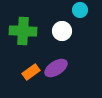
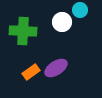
white circle: moved 9 px up
